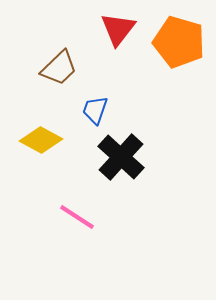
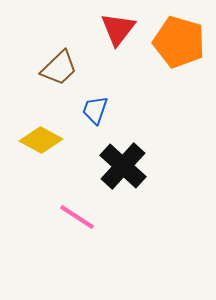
black cross: moved 2 px right, 9 px down
